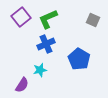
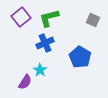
green L-shape: moved 1 px right, 1 px up; rotated 10 degrees clockwise
blue cross: moved 1 px left, 1 px up
blue pentagon: moved 1 px right, 2 px up
cyan star: rotated 24 degrees counterclockwise
purple semicircle: moved 3 px right, 3 px up
